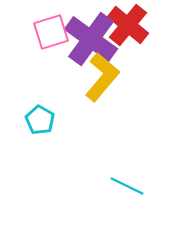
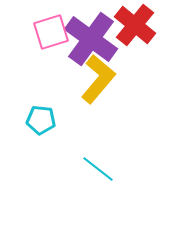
red cross: moved 7 px right
yellow L-shape: moved 4 px left, 2 px down
cyan pentagon: moved 1 px right; rotated 24 degrees counterclockwise
cyan line: moved 29 px left, 17 px up; rotated 12 degrees clockwise
